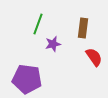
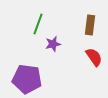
brown rectangle: moved 7 px right, 3 px up
